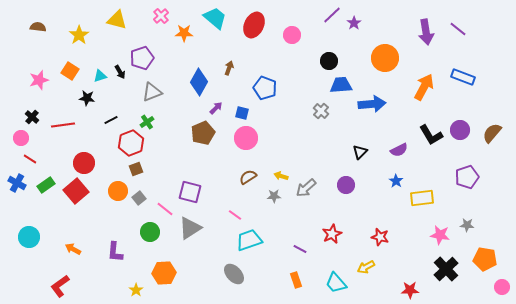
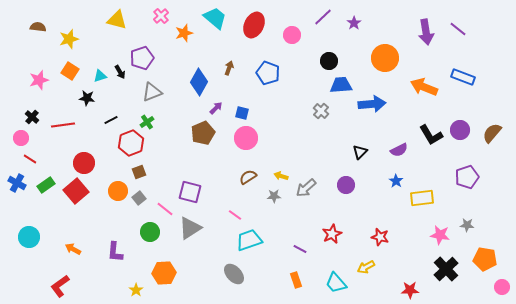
purple line at (332, 15): moved 9 px left, 2 px down
orange star at (184, 33): rotated 18 degrees counterclockwise
yellow star at (79, 35): moved 10 px left, 4 px down; rotated 18 degrees clockwise
orange arrow at (424, 87): rotated 96 degrees counterclockwise
blue pentagon at (265, 88): moved 3 px right, 15 px up
brown square at (136, 169): moved 3 px right, 3 px down
